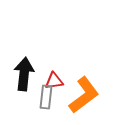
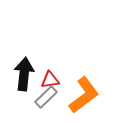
red triangle: moved 4 px left, 1 px up
gray rectangle: rotated 40 degrees clockwise
